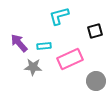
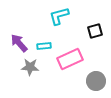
gray star: moved 3 px left
